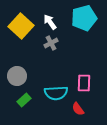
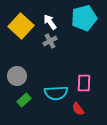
gray cross: moved 1 px left, 2 px up
